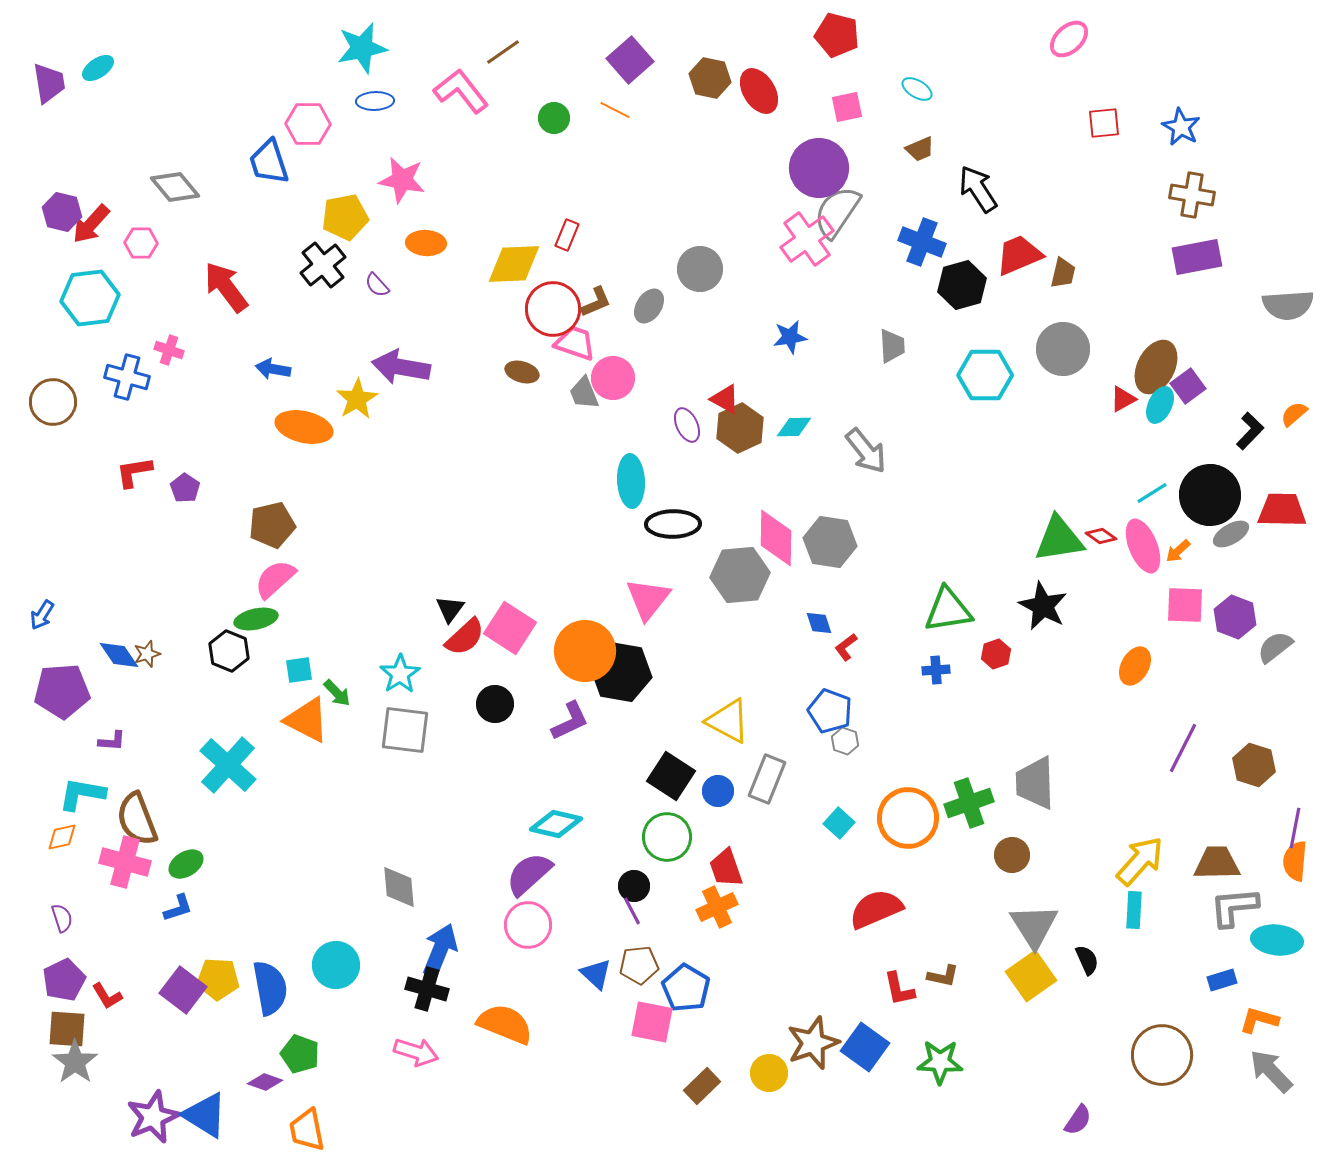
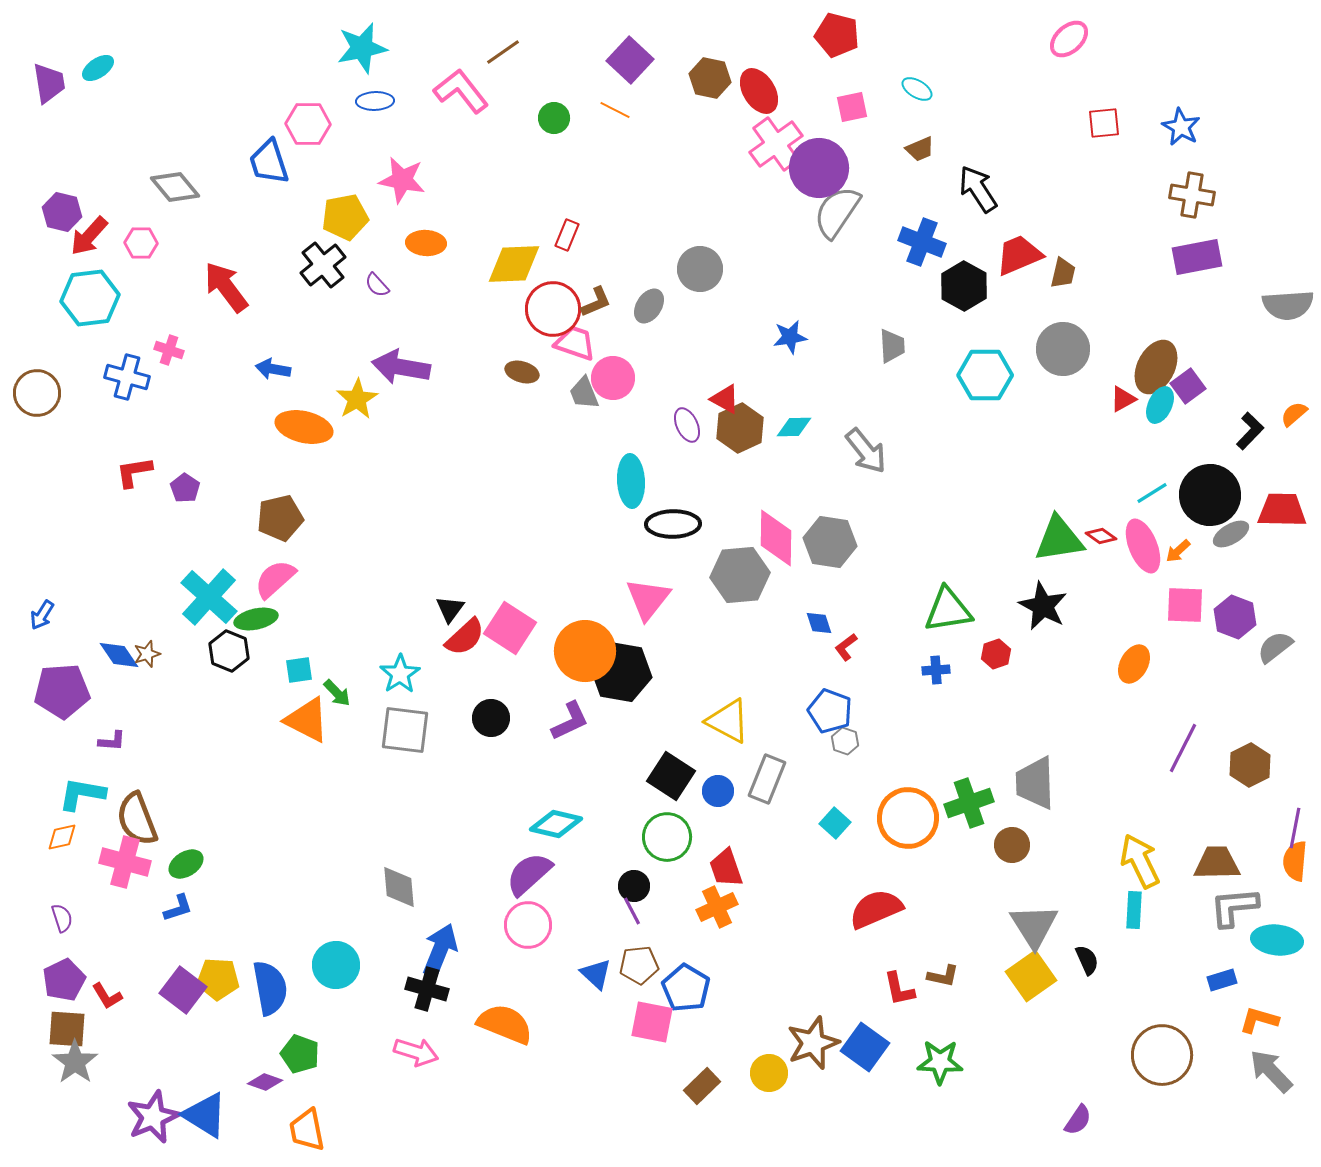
purple square at (630, 60): rotated 6 degrees counterclockwise
pink square at (847, 107): moved 5 px right
red arrow at (91, 224): moved 2 px left, 12 px down
pink cross at (807, 239): moved 31 px left, 95 px up
black hexagon at (962, 285): moved 2 px right, 1 px down; rotated 15 degrees counterclockwise
brown circle at (53, 402): moved 16 px left, 9 px up
brown pentagon at (272, 525): moved 8 px right, 7 px up
orange ellipse at (1135, 666): moved 1 px left, 2 px up
black circle at (495, 704): moved 4 px left, 14 px down
cyan cross at (228, 765): moved 19 px left, 168 px up
brown hexagon at (1254, 765): moved 4 px left; rotated 15 degrees clockwise
cyan square at (839, 823): moved 4 px left
brown circle at (1012, 855): moved 10 px up
yellow arrow at (1140, 861): rotated 68 degrees counterclockwise
